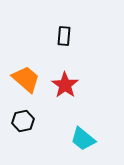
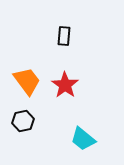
orange trapezoid: moved 1 px right, 2 px down; rotated 12 degrees clockwise
